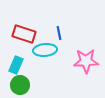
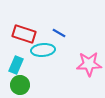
blue line: rotated 48 degrees counterclockwise
cyan ellipse: moved 2 px left
pink star: moved 3 px right, 3 px down
